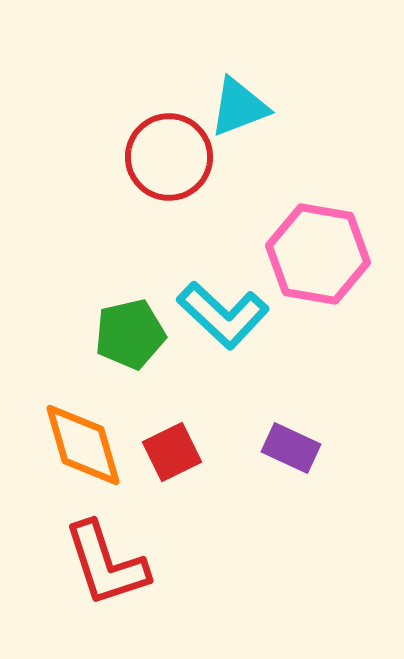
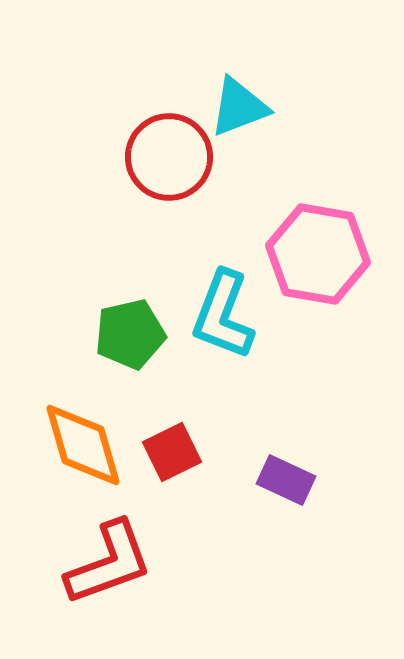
cyan L-shape: rotated 68 degrees clockwise
purple rectangle: moved 5 px left, 32 px down
red L-shape: moved 3 px right, 1 px up; rotated 92 degrees counterclockwise
